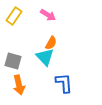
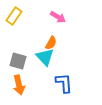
pink arrow: moved 10 px right, 2 px down
gray square: moved 5 px right
